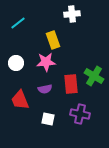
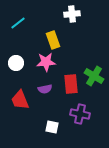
white square: moved 4 px right, 8 px down
